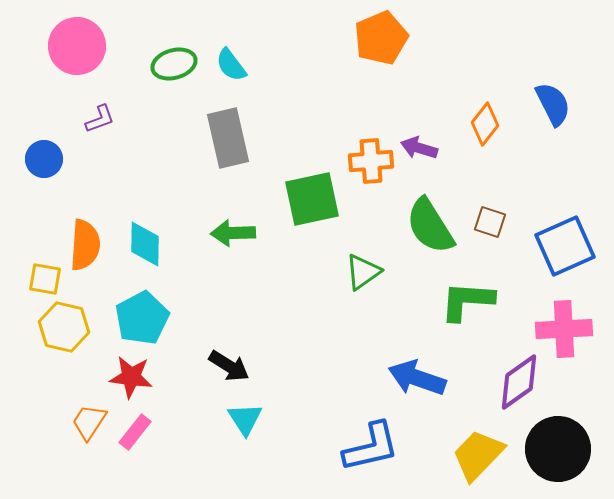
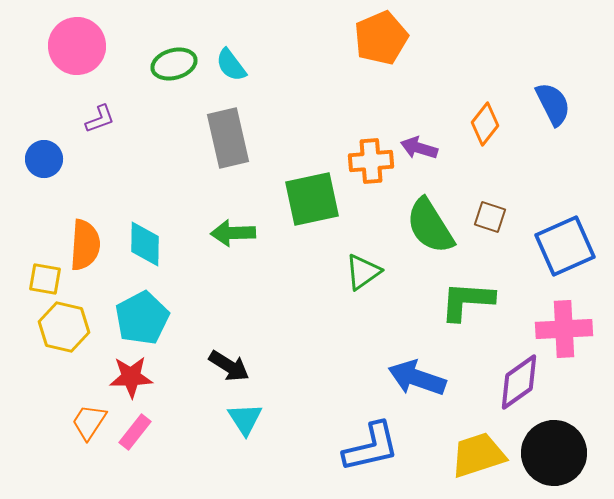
brown square: moved 5 px up
red star: rotated 9 degrees counterclockwise
black circle: moved 4 px left, 4 px down
yellow trapezoid: rotated 28 degrees clockwise
